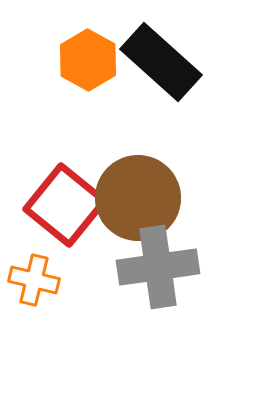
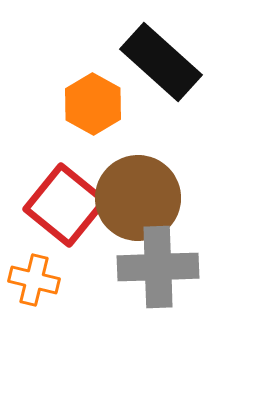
orange hexagon: moved 5 px right, 44 px down
gray cross: rotated 6 degrees clockwise
